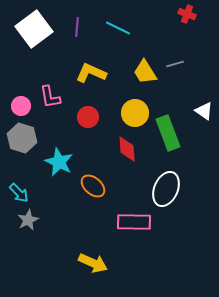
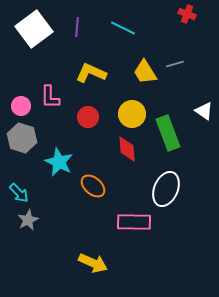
cyan line: moved 5 px right
pink L-shape: rotated 10 degrees clockwise
yellow circle: moved 3 px left, 1 px down
